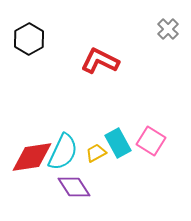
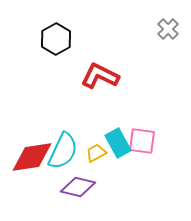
black hexagon: moved 27 px right
red L-shape: moved 15 px down
pink square: moved 9 px left; rotated 24 degrees counterclockwise
cyan semicircle: moved 1 px up
purple diamond: moved 4 px right; rotated 44 degrees counterclockwise
